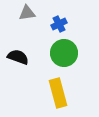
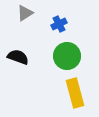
gray triangle: moved 2 px left; rotated 24 degrees counterclockwise
green circle: moved 3 px right, 3 px down
yellow rectangle: moved 17 px right
